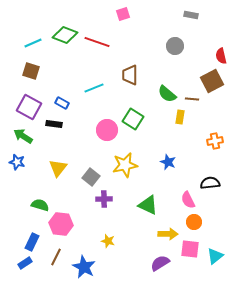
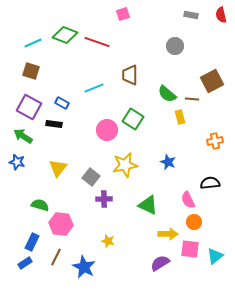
red semicircle at (221, 56): moved 41 px up
yellow rectangle at (180, 117): rotated 24 degrees counterclockwise
